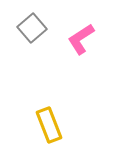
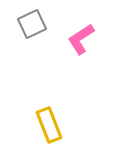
gray square: moved 4 px up; rotated 16 degrees clockwise
